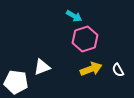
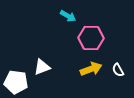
cyan arrow: moved 6 px left
pink hexagon: moved 6 px right, 1 px up; rotated 20 degrees clockwise
